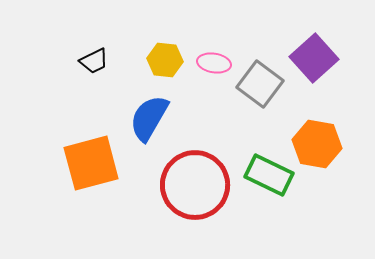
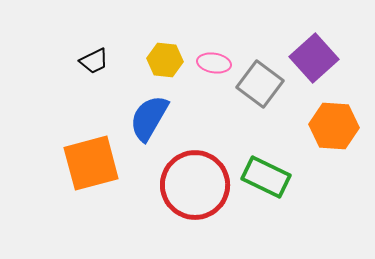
orange hexagon: moved 17 px right, 18 px up; rotated 6 degrees counterclockwise
green rectangle: moved 3 px left, 2 px down
